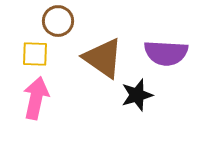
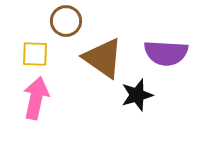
brown circle: moved 8 px right
